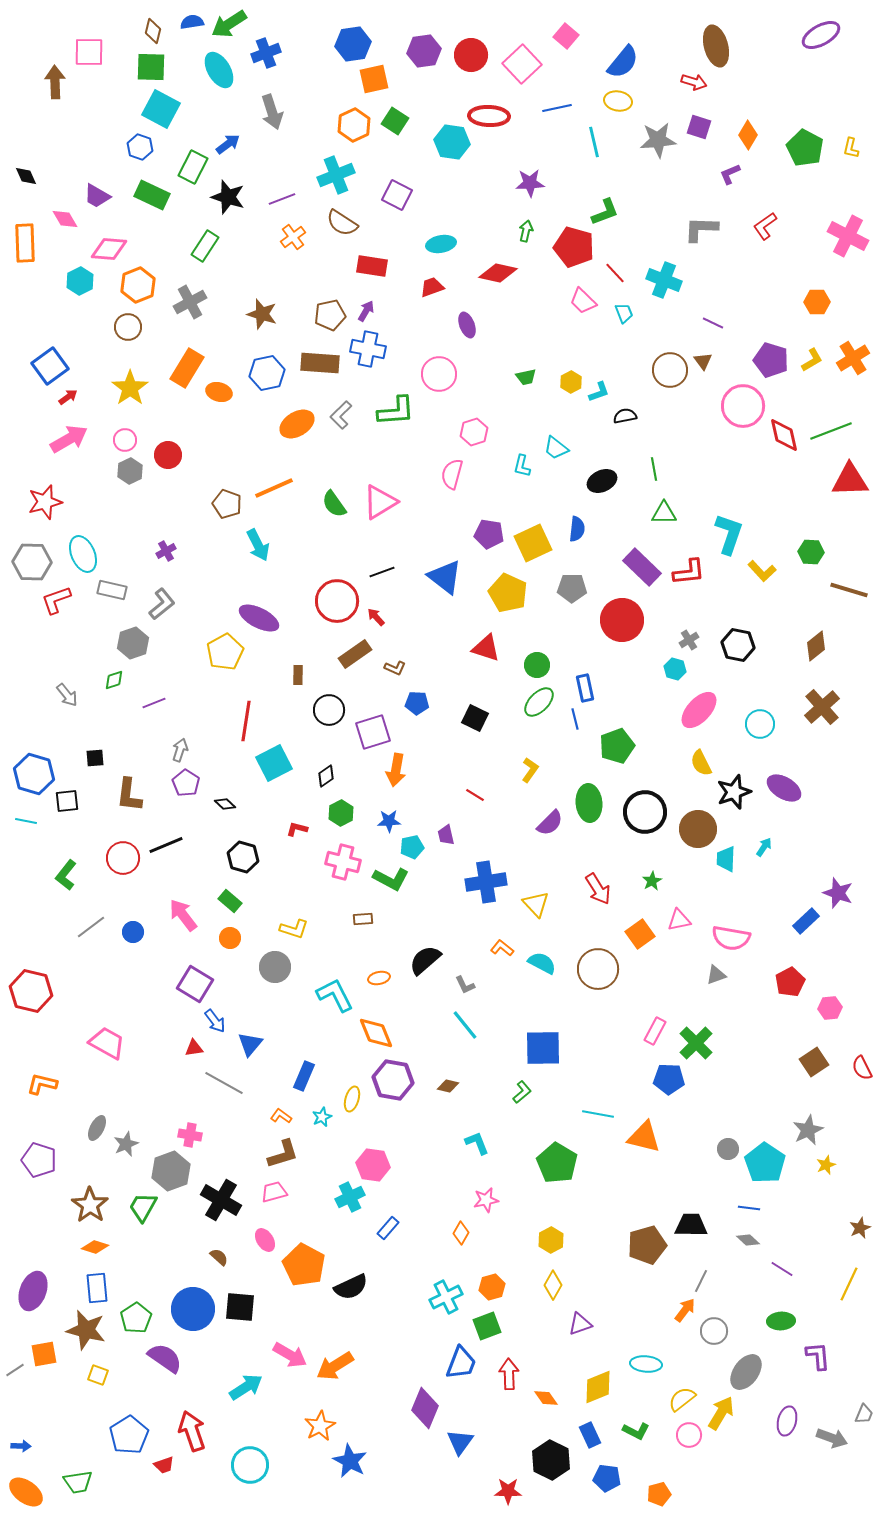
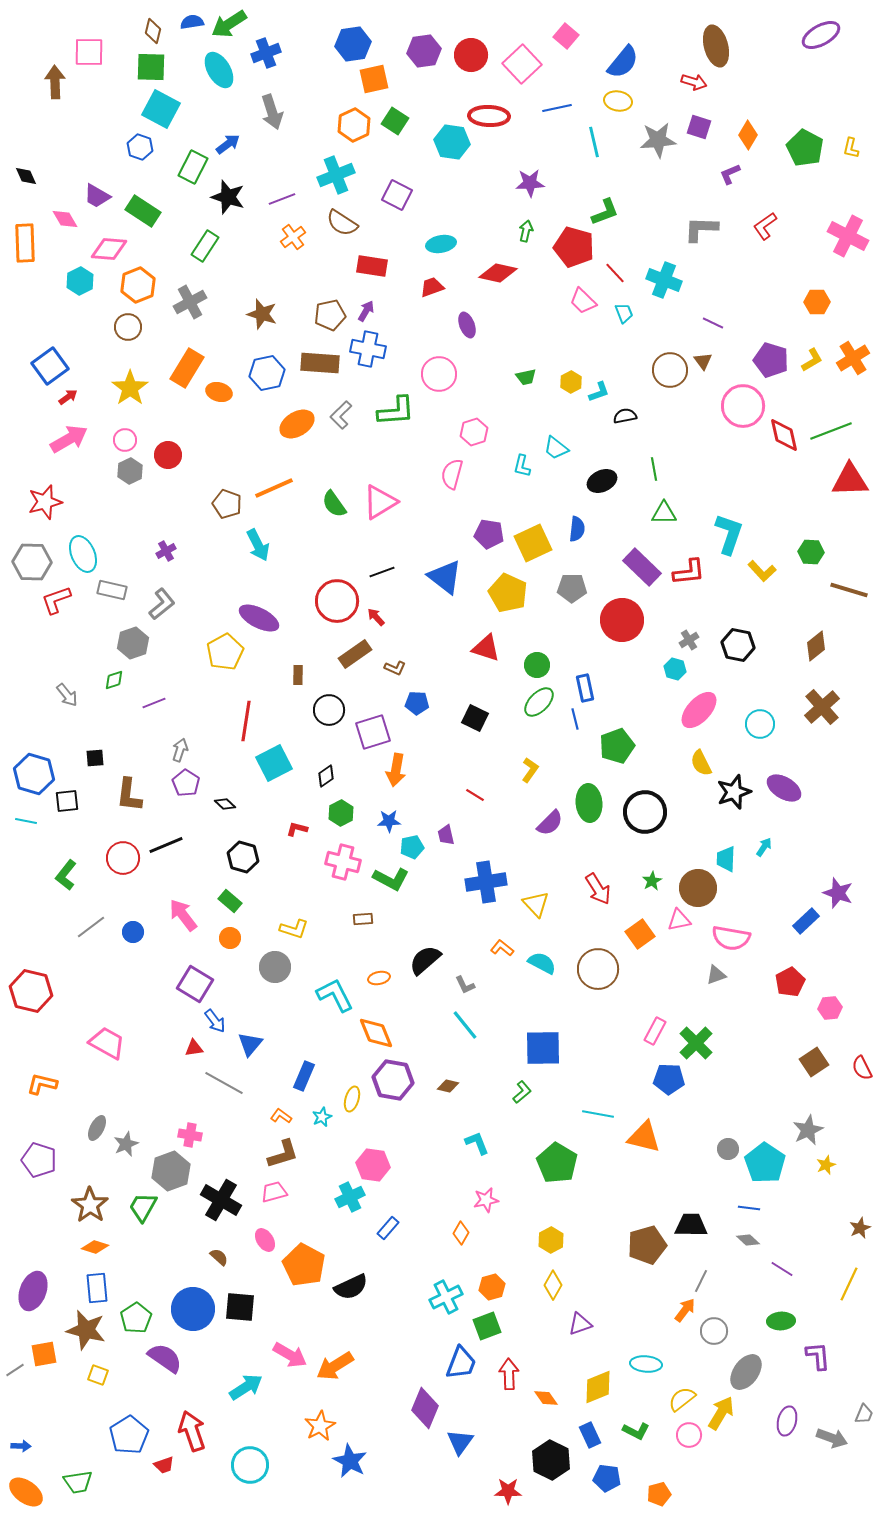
green rectangle at (152, 195): moved 9 px left, 16 px down; rotated 8 degrees clockwise
brown circle at (698, 829): moved 59 px down
